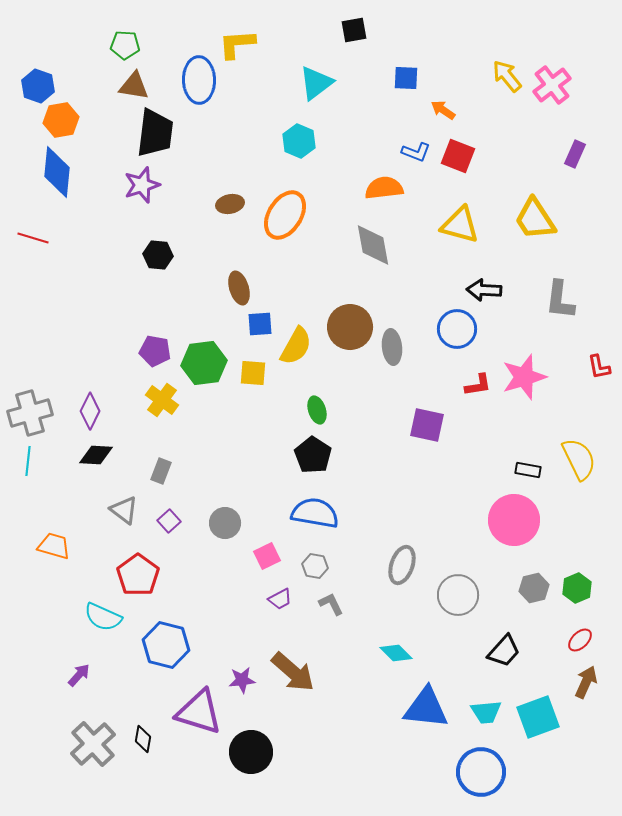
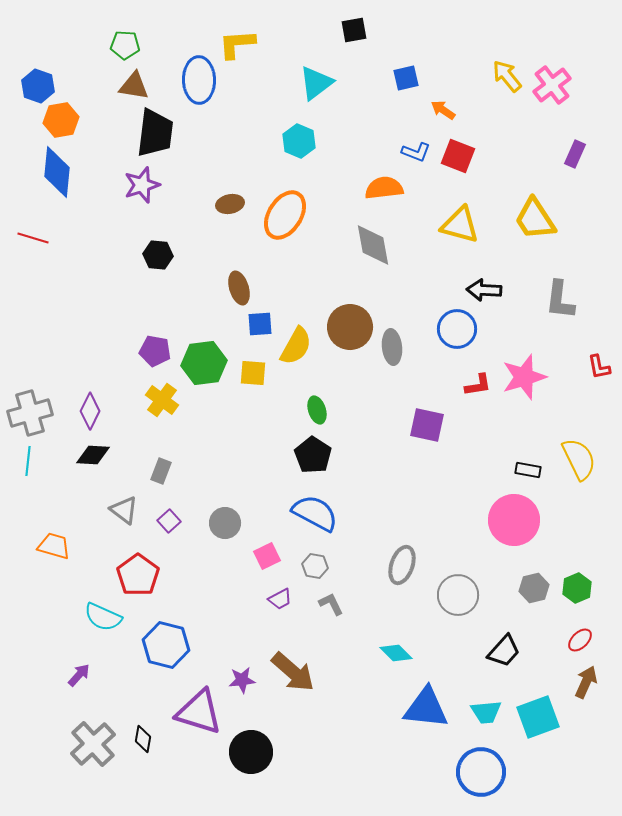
blue square at (406, 78): rotated 16 degrees counterclockwise
black diamond at (96, 455): moved 3 px left
blue semicircle at (315, 513): rotated 18 degrees clockwise
